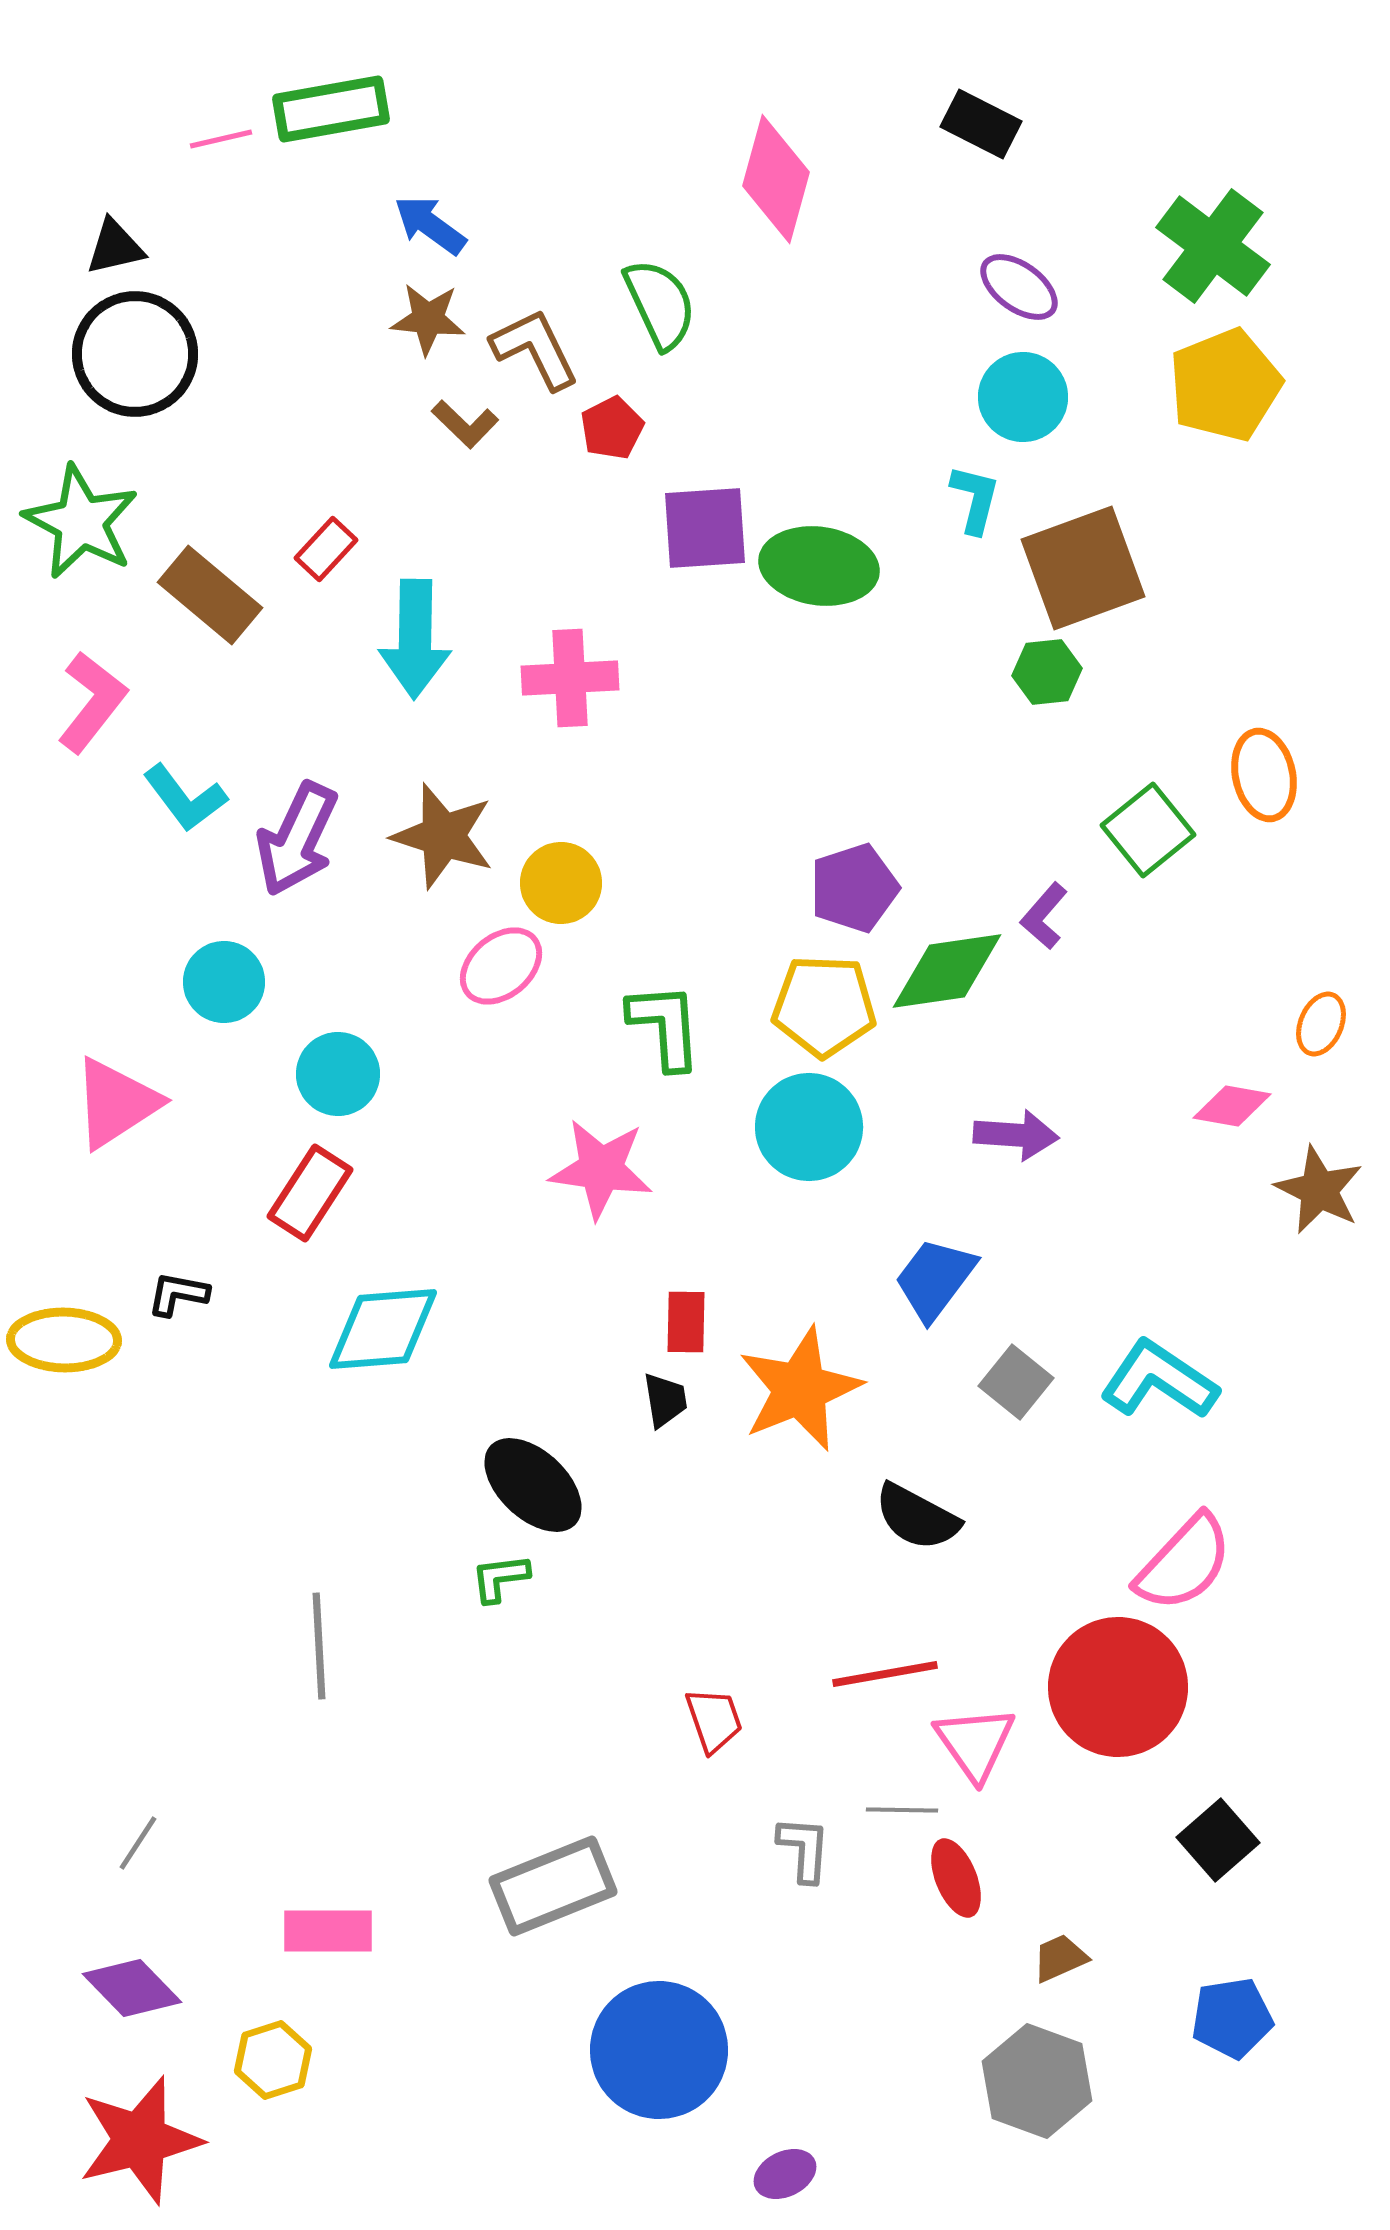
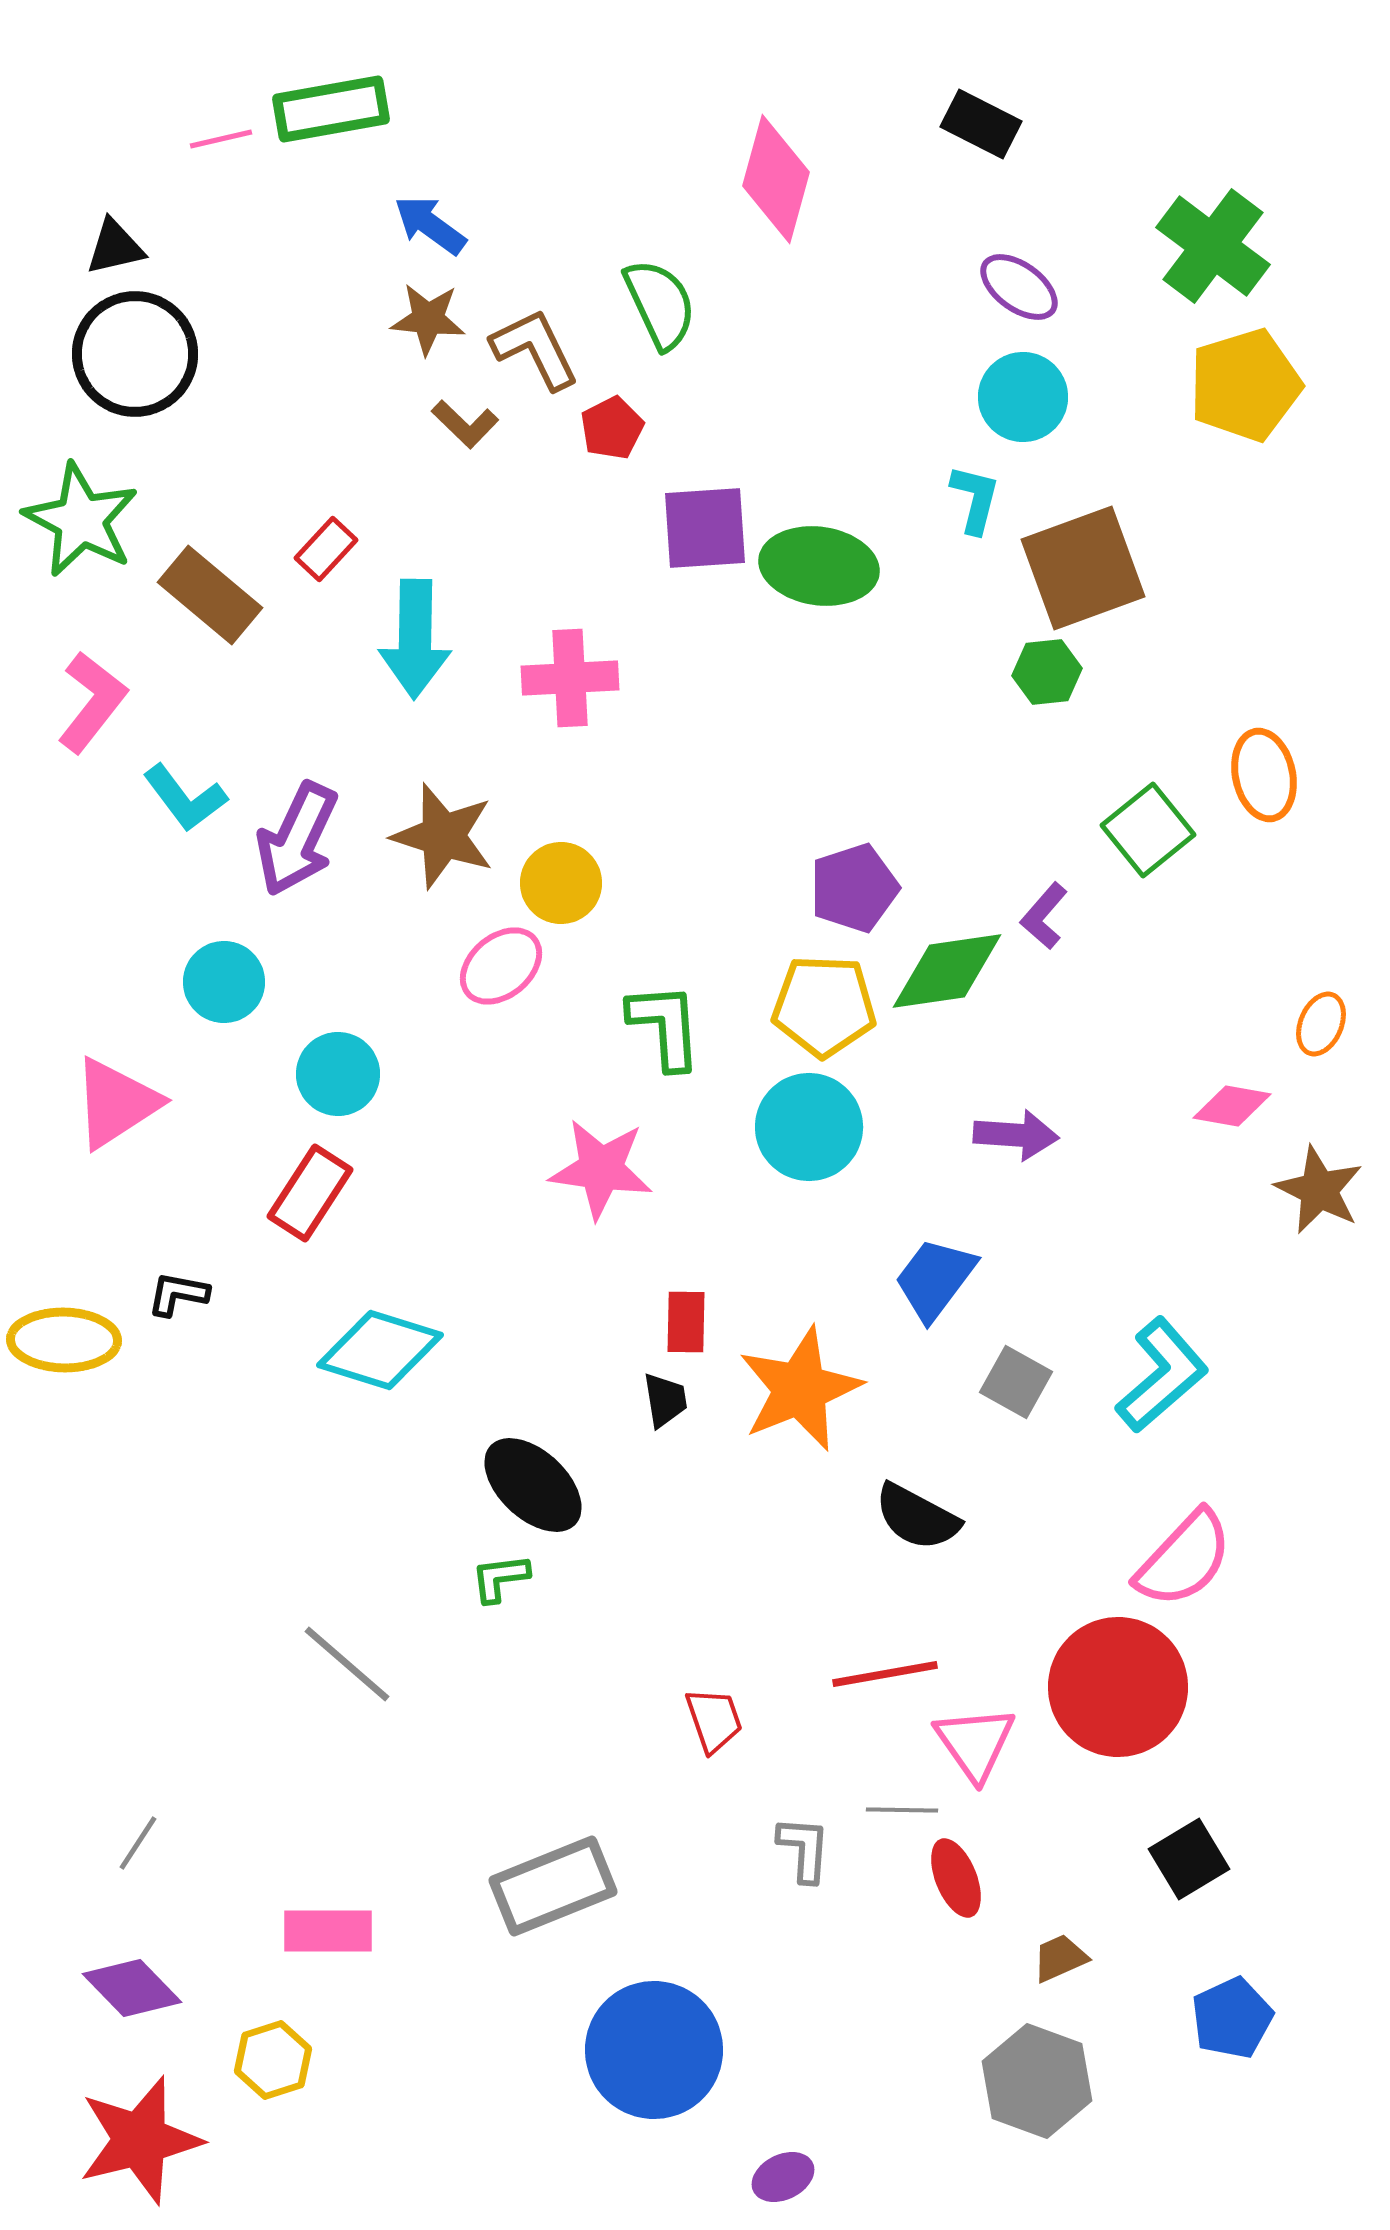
yellow pentagon at (1225, 385): moved 20 px right; rotated 5 degrees clockwise
green star at (81, 522): moved 2 px up
cyan diamond at (383, 1329): moved 3 px left, 21 px down; rotated 22 degrees clockwise
cyan L-shape at (1159, 1380): moved 3 px right, 5 px up; rotated 105 degrees clockwise
gray square at (1016, 1382): rotated 10 degrees counterclockwise
pink semicircle at (1184, 1563): moved 4 px up
gray line at (319, 1646): moved 28 px right, 18 px down; rotated 46 degrees counterclockwise
black square at (1218, 1840): moved 29 px left, 19 px down; rotated 10 degrees clockwise
blue pentagon at (1232, 2018): rotated 16 degrees counterclockwise
blue circle at (659, 2050): moved 5 px left
purple ellipse at (785, 2174): moved 2 px left, 3 px down
